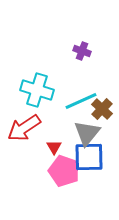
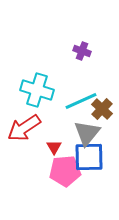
pink pentagon: moved 1 px right; rotated 24 degrees counterclockwise
